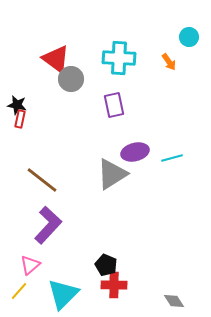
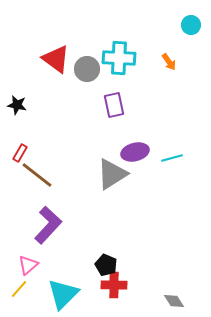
cyan circle: moved 2 px right, 12 px up
gray circle: moved 16 px right, 10 px up
red rectangle: moved 34 px down; rotated 18 degrees clockwise
brown line: moved 5 px left, 5 px up
pink triangle: moved 2 px left
yellow line: moved 2 px up
